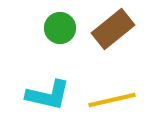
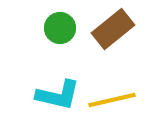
cyan L-shape: moved 10 px right
